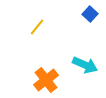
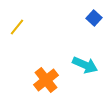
blue square: moved 4 px right, 4 px down
yellow line: moved 20 px left
